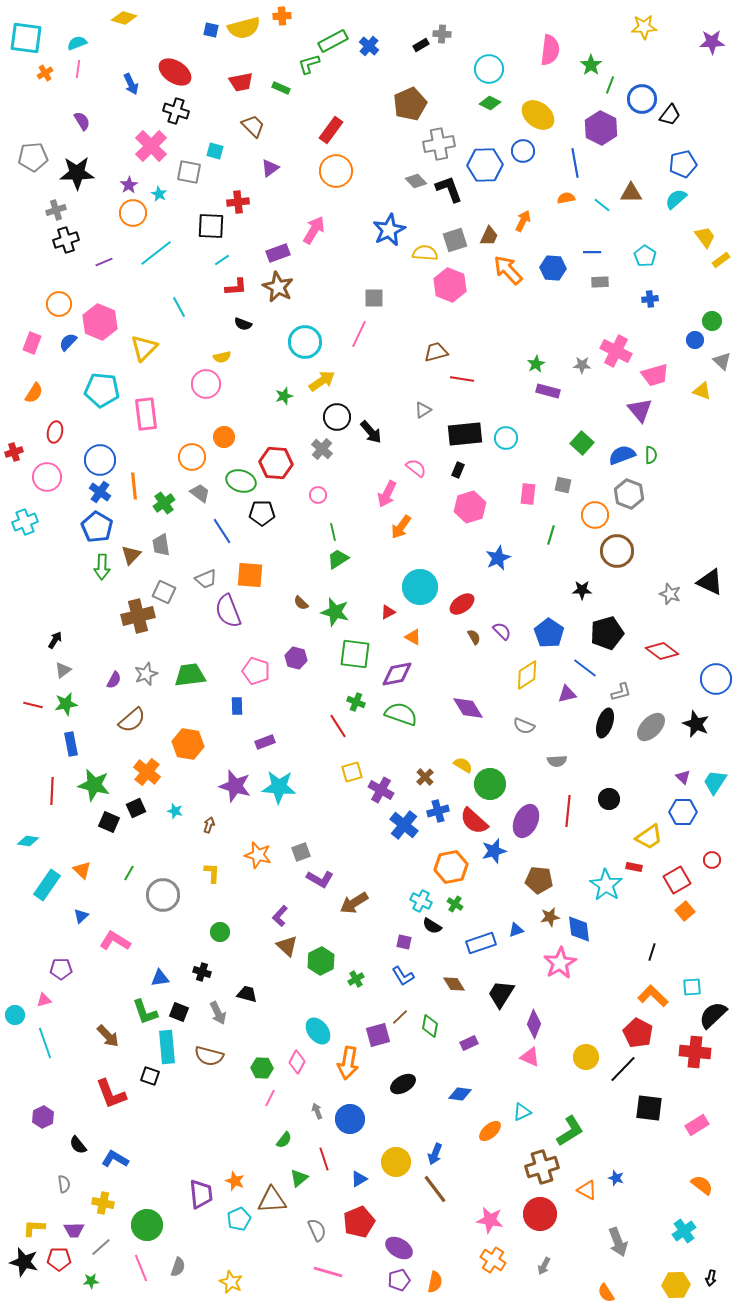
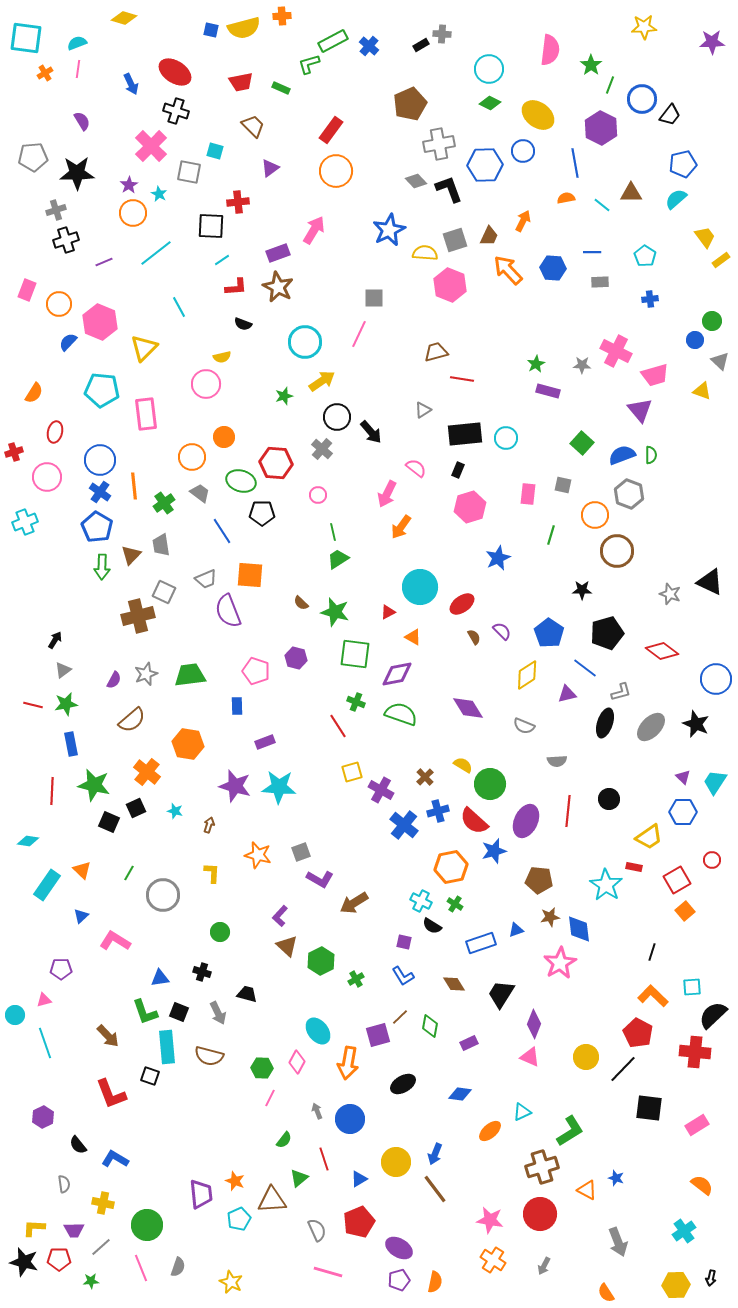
pink rectangle at (32, 343): moved 5 px left, 53 px up
gray triangle at (722, 361): moved 2 px left
